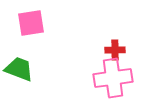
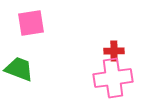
red cross: moved 1 px left, 1 px down
